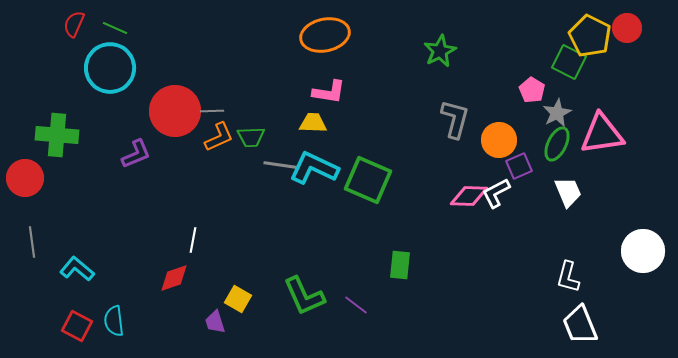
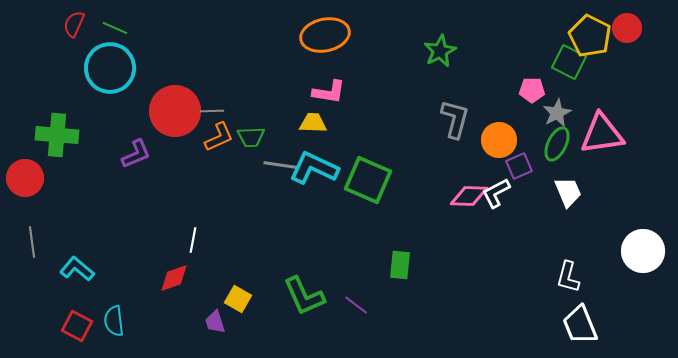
pink pentagon at (532, 90): rotated 30 degrees counterclockwise
